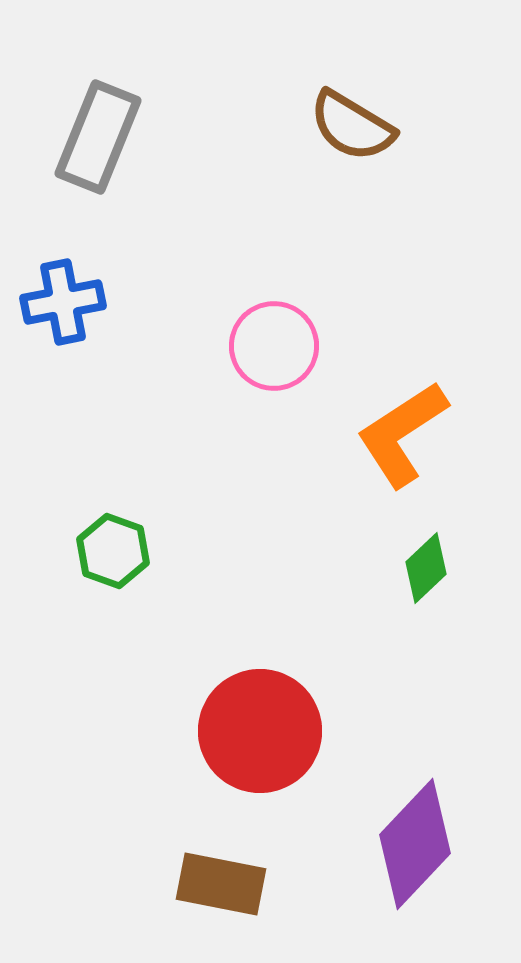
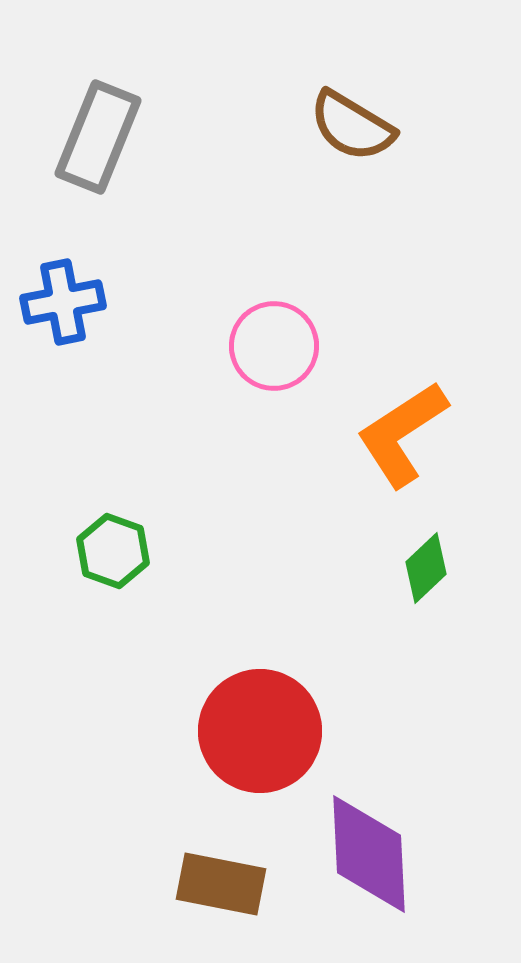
purple diamond: moved 46 px left, 10 px down; rotated 46 degrees counterclockwise
